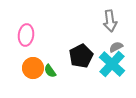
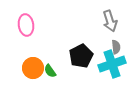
gray arrow: rotated 10 degrees counterclockwise
pink ellipse: moved 10 px up; rotated 15 degrees counterclockwise
gray semicircle: rotated 112 degrees clockwise
cyan cross: rotated 28 degrees clockwise
